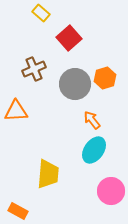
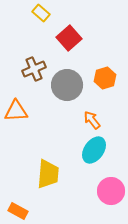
gray circle: moved 8 px left, 1 px down
